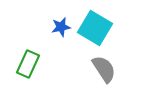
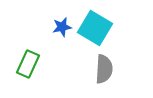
blue star: moved 1 px right
gray semicircle: rotated 36 degrees clockwise
